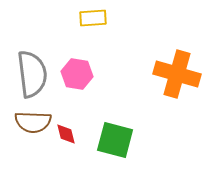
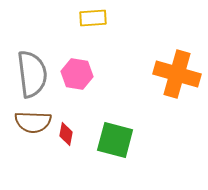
red diamond: rotated 25 degrees clockwise
